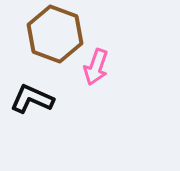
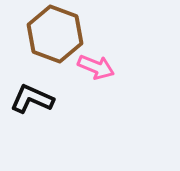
pink arrow: rotated 87 degrees counterclockwise
